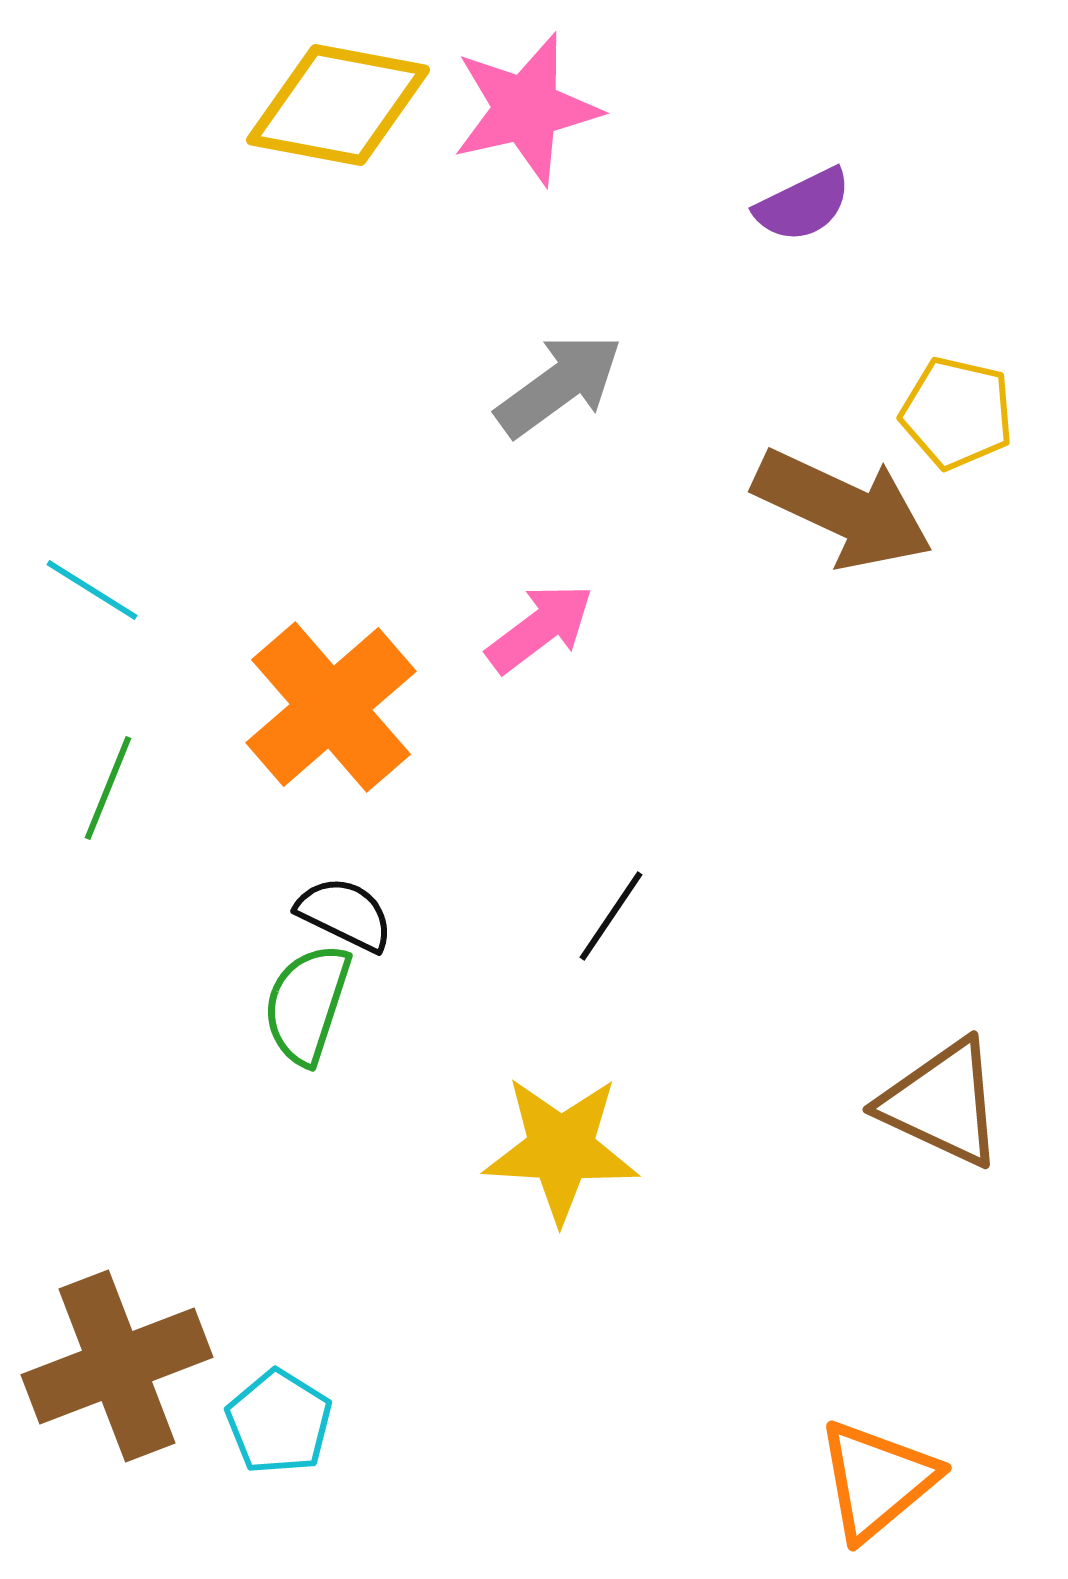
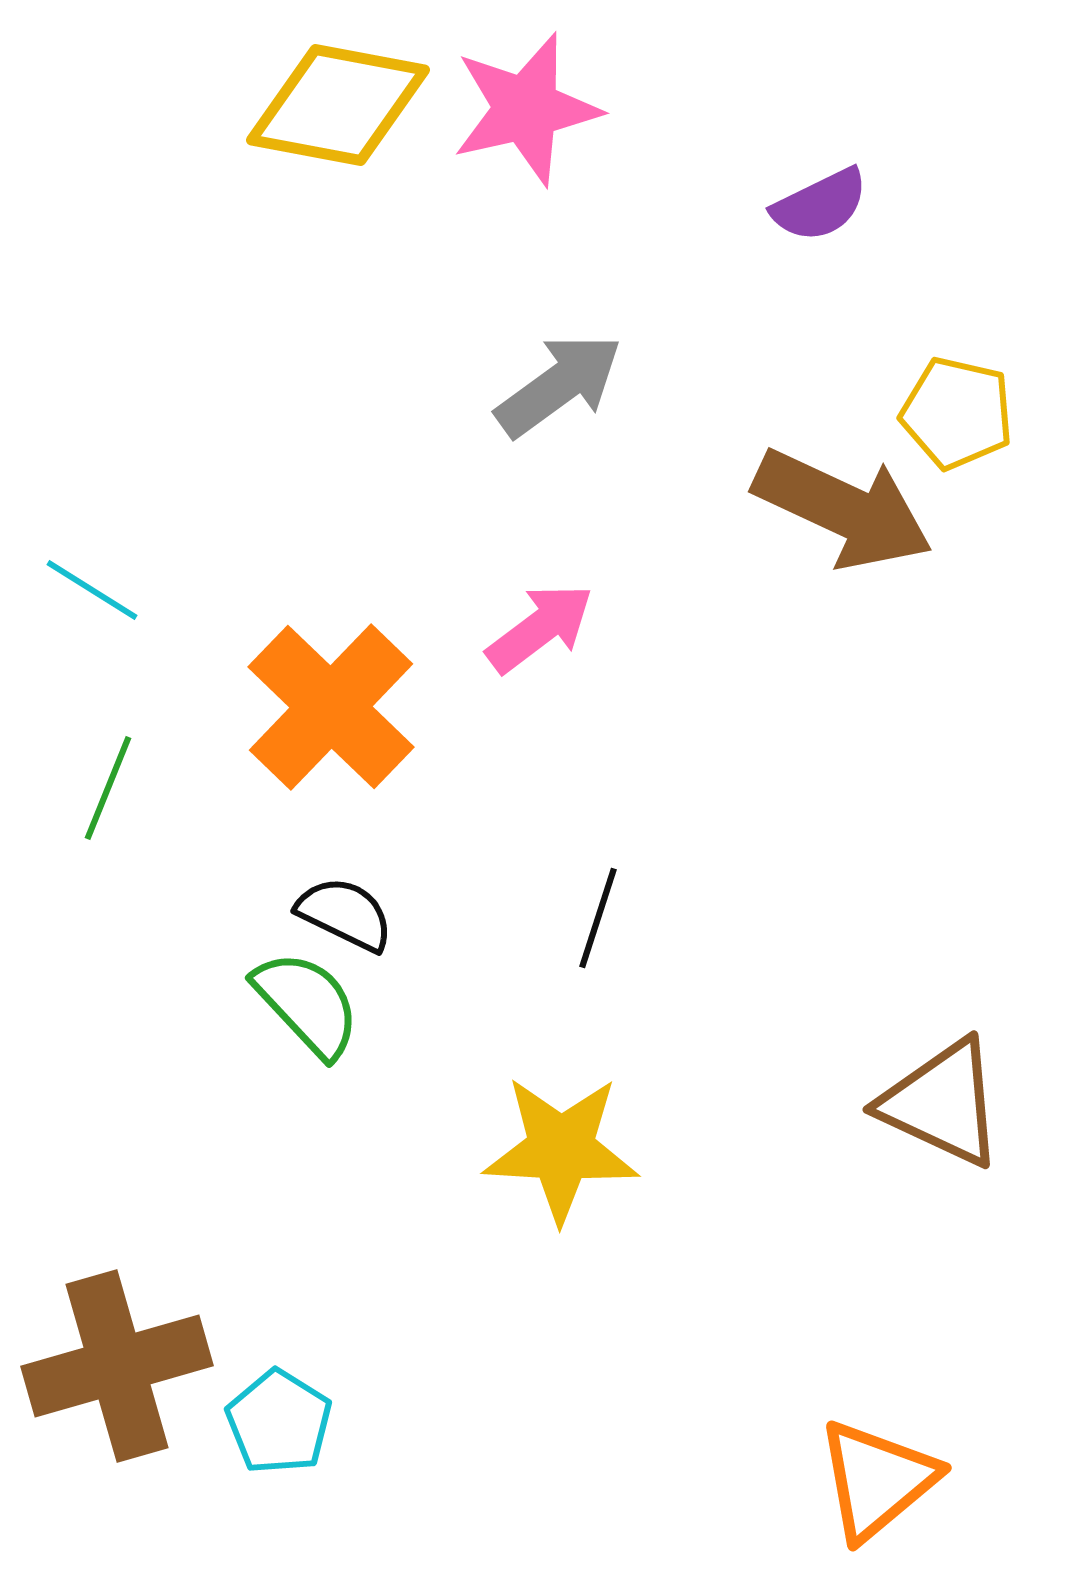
purple semicircle: moved 17 px right
orange cross: rotated 5 degrees counterclockwise
black line: moved 13 px left, 2 px down; rotated 16 degrees counterclockwise
green semicircle: rotated 119 degrees clockwise
brown cross: rotated 5 degrees clockwise
